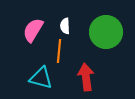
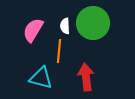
green circle: moved 13 px left, 9 px up
